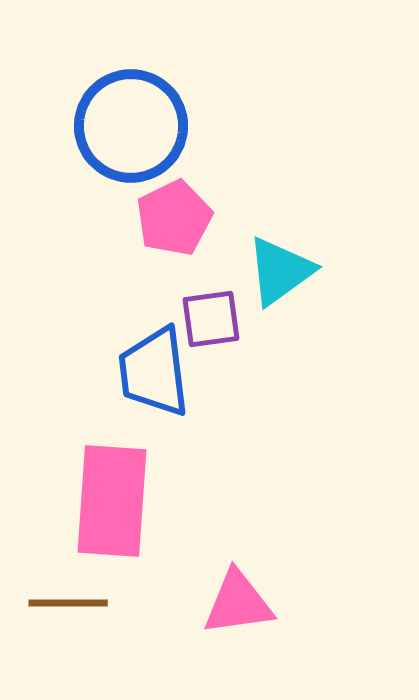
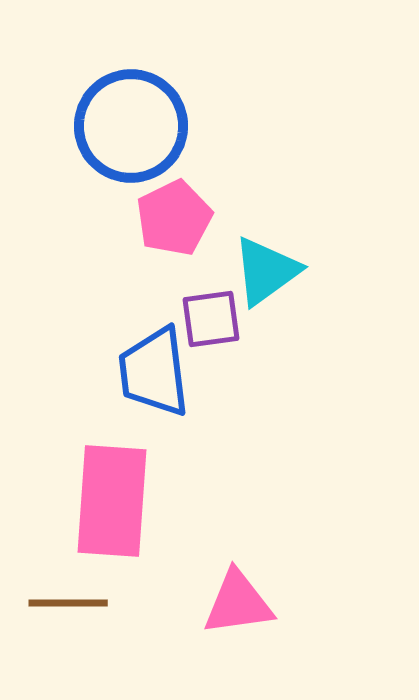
cyan triangle: moved 14 px left
